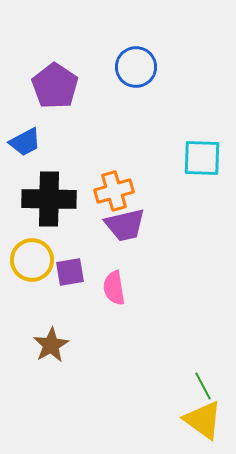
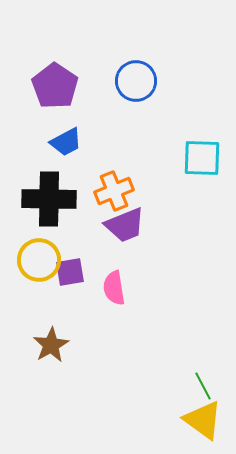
blue circle: moved 14 px down
blue trapezoid: moved 41 px right
orange cross: rotated 6 degrees counterclockwise
purple trapezoid: rotated 9 degrees counterclockwise
yellow circle: moved 7 px right
